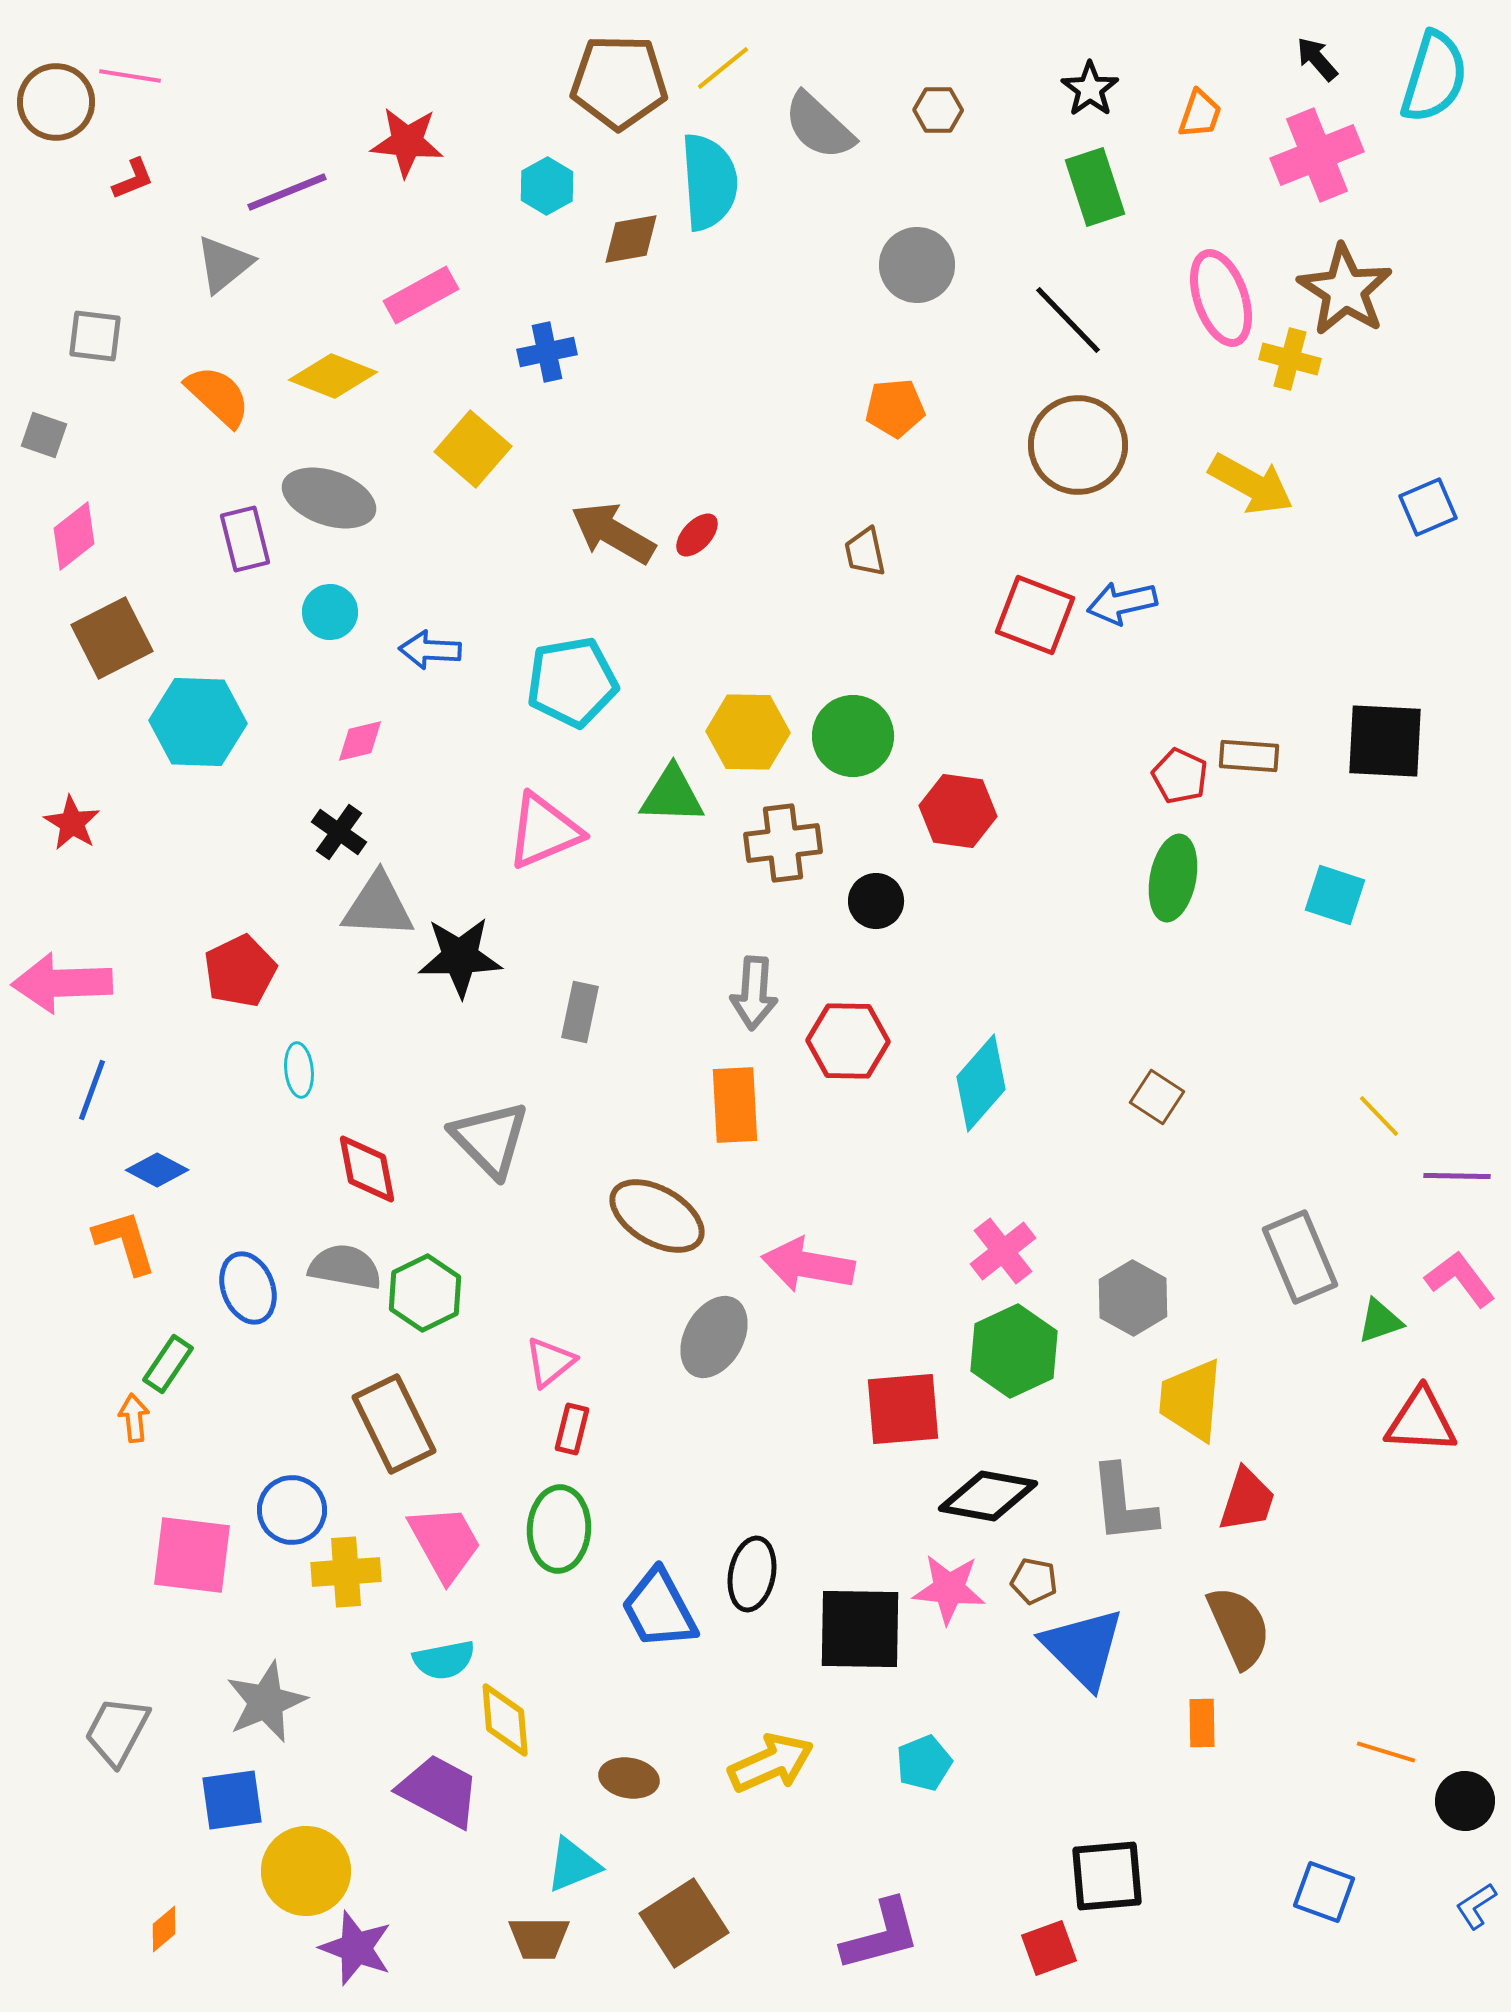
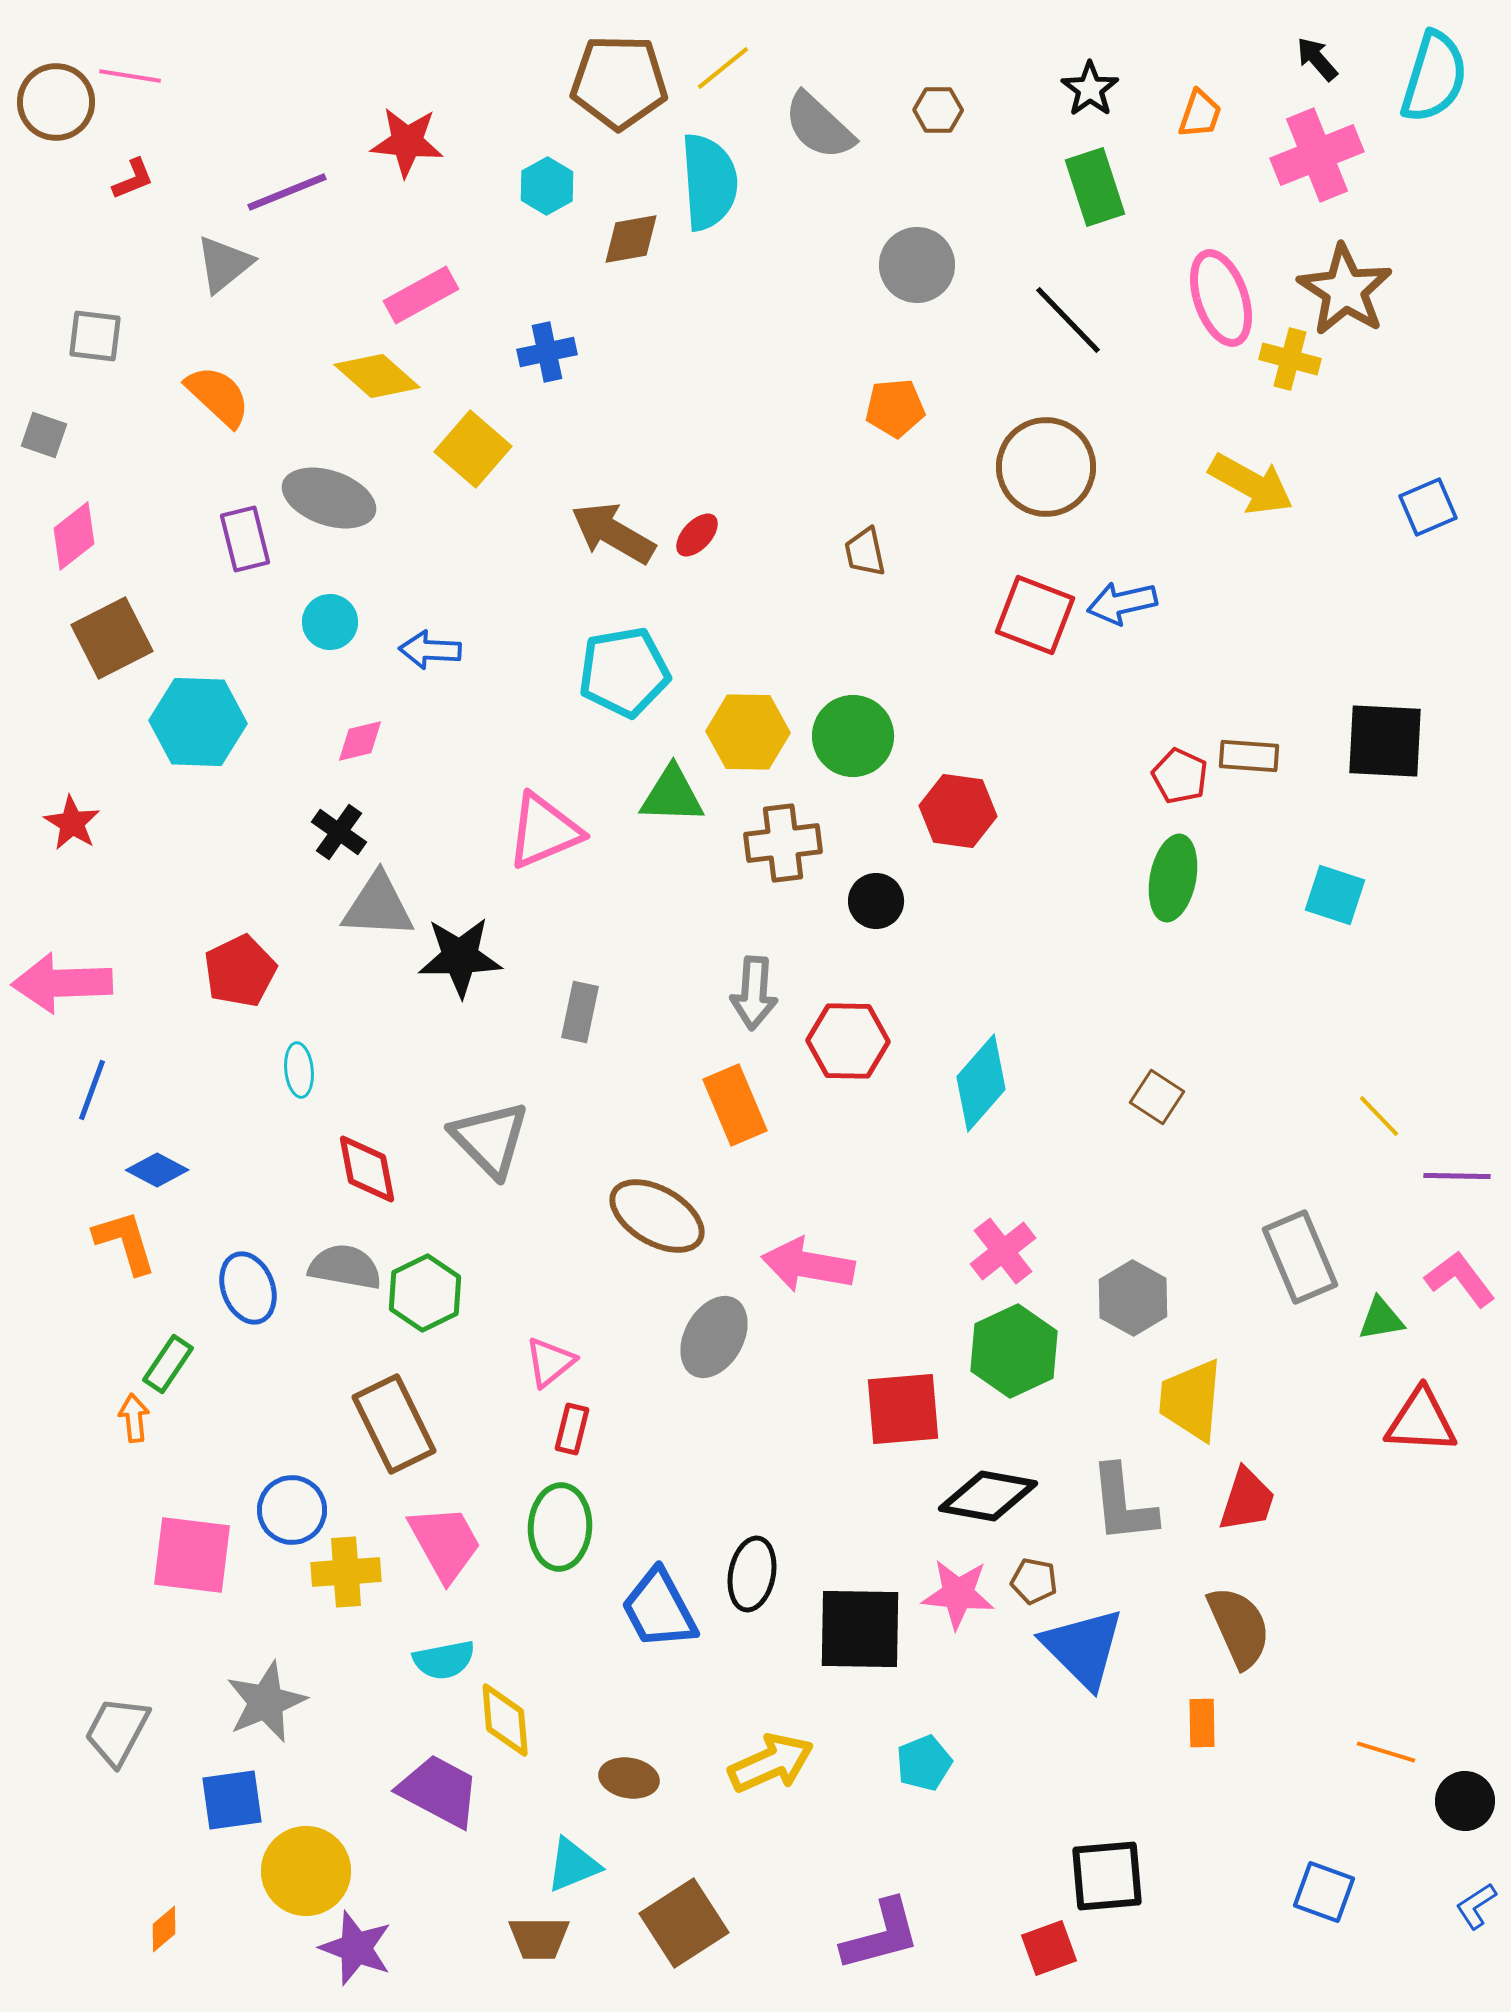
yellow diamond at (333, 376): moved 44 px right; rotated 20 degrees clockwise
brown circle at (1078, 445): moved 32 px left, 22 px down
cyan circle at (330, 612): moved 10 px down
cyan pentagon at (572, 682): moved 52 px right, 10 px up
orange rectangle at (735, 1105): rotated 20 degrees counterclockwise
green triangle at (1380, 1321): moved 1 px right, 2 px up; rotated 9 degrees clockwise
green ellipse at (559, 1529): moved 1 px right, 2 px up
pink star at (949, 1589): moved 9 px right, 5 px down
